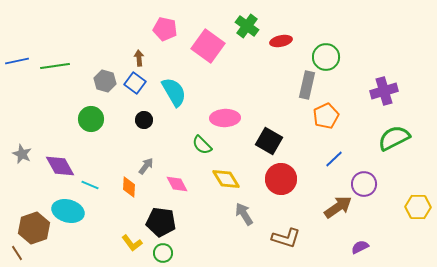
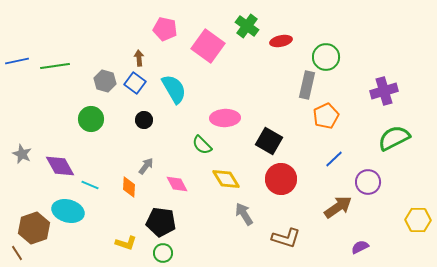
cyan semicircle at (174, 92): moved 3 px up
purple circle at (364, 184): moved 4 px right, 2 px up
yellow hexagon at (418, 207): moved 13 px down
yellow L-shape at (132, 243): moved 6 px left; rotated 35 degrees counterclockwise
